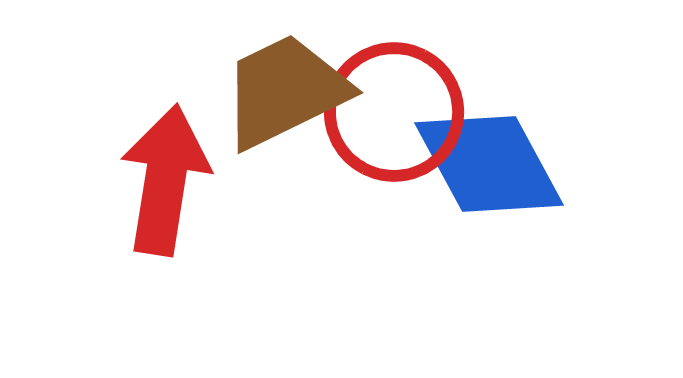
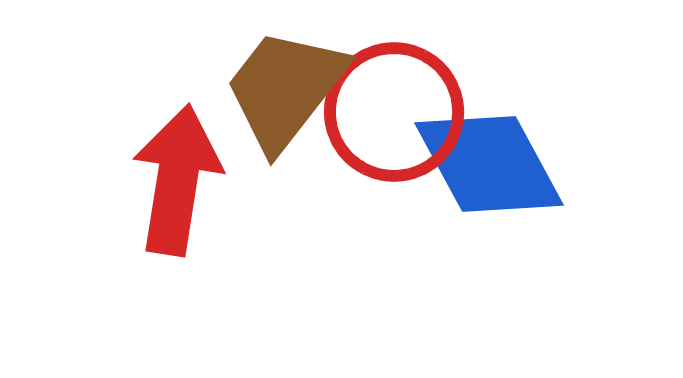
brown trapezoid: moved 2 px up; rotated 26 degrees counterclockwise
red arrow: moved 12 px right
